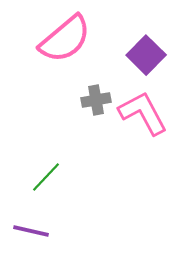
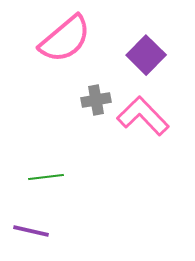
pink L-shape: moved 3 px down; rotated 16 degrees counterclockwise
green line: rotated 40 degrees clockwise
